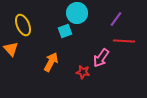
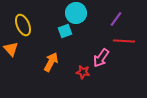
cyan circle: moved 1 px left
